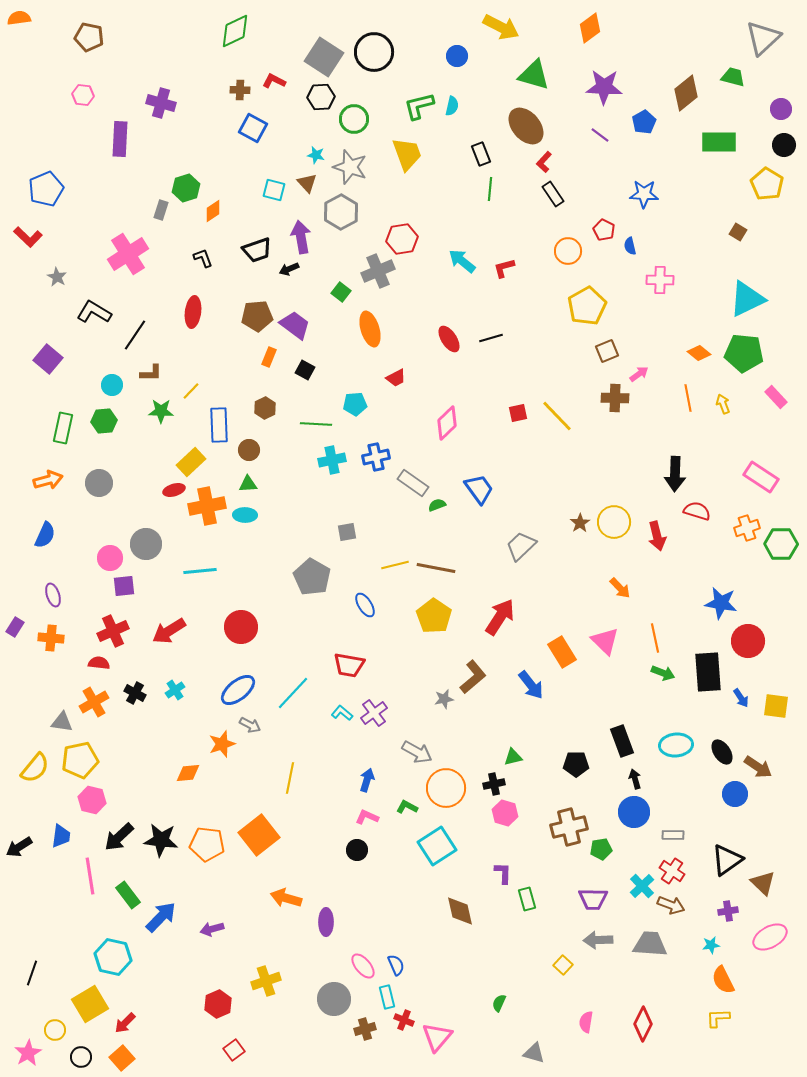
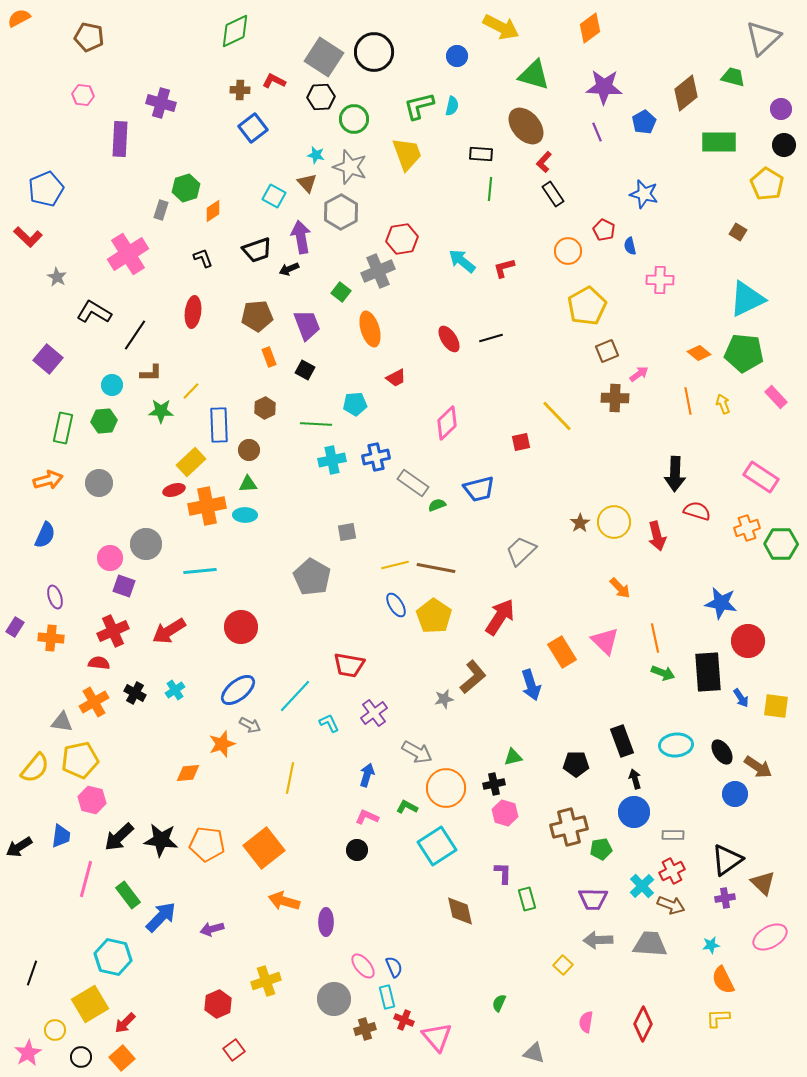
orange semicircle at (19, 18): rotated 20 degrees counterclockwise
blue square at (253, 128): rotated 24 degrees clockwise
purple line at (600, 135): moved 3 px left, 3 px up; rotated 30 degrees clockwise
black rectangle at (481, 154): rotated 65 degrees counterclockwise
cyan square at (274, 190): moved 6 px down; rotated 15 degrees clockwise
blue star at (644, 194): rotated 12 degrees clockwise
purple trapezoid at (295, 325): moved 12 px right; rotated 32 degrees clockwise
orange rectangle at (269, 357): rotated 42 degrees counterclockwise
orange line at (688, 398): moved 3 px down
red square at (518, 413): moved 3 px right, 29 px down
blue trapezoid at (479, 489): rotated 112 degrees clockwise
gray trapezoid at (521, 546): moved 5 px down
purple square at (124, 586): rotated 25 degrees clockwise
purple ellipse at (53, 595): moved 2 px right, 2 px down
blue ellipse at (365, 605): moved 31 px right
blue arrow at (531, 685): rotated 20 degrees clockwise
cyan line at (293, 693): moved 2 px right, 3 px down
cyan L-shape at (342, 713): moved 13 px left, 10 px down; rotated 25 degrees clockwise
blue arrow at (367, 780): moved 5 px up
orange square at (259, 835): moved 5 px right, 13 px down
red cross at (672, 871): rotated 30 degrees clockwise
pink line at (90, 876): moved 4 px left, 3 px down; rotated 24 degrees clockwise
orange arrow at (286, 898): moved 2 px left, 3 px down
purple cross at (728, 911): moved 3 px left, 13 px up
blue semicircle at (396, 965): moved 2 px left, 2 px down
pink triangle at (437, 1037): rotated 20 degrees counterclockwise
